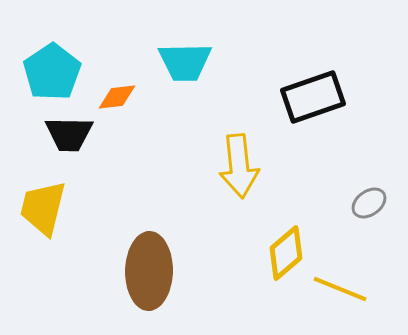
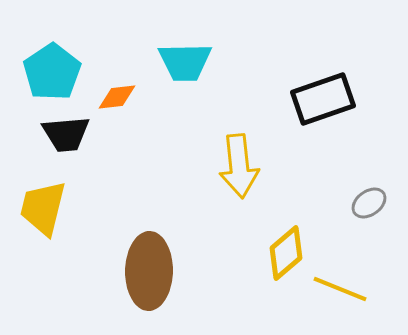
black rectangle: moved 10 px right, 2 px down
black trapezoid: moved 3 px left; rotated 6 degrees counterclockwise
